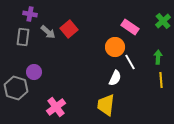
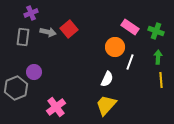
purple cross: moved 1 px right, 1 px up; rotated 32 degrees counterclockwise
green cross: moved 7 px left, 10 px down; rotated 28 degrees counterclockwise
gray arrow: rotated 28 degrees counterclockwise
white line: rotated 49 degrees clockwise
white semicircle: moved 8 px left, 1 px down
gray hexagon: rotated 20 degrees clockwise
yellow trapezoid: rotated 35 degrees clockwise
